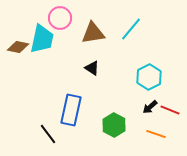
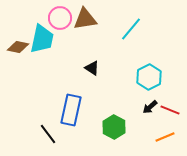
brown triangle: moved 8 px left, 14 px up
green hexagon: moved 2 px down
orange line: moved 9 px right, 3 px down; rotated 42 degrees counterclockwise
